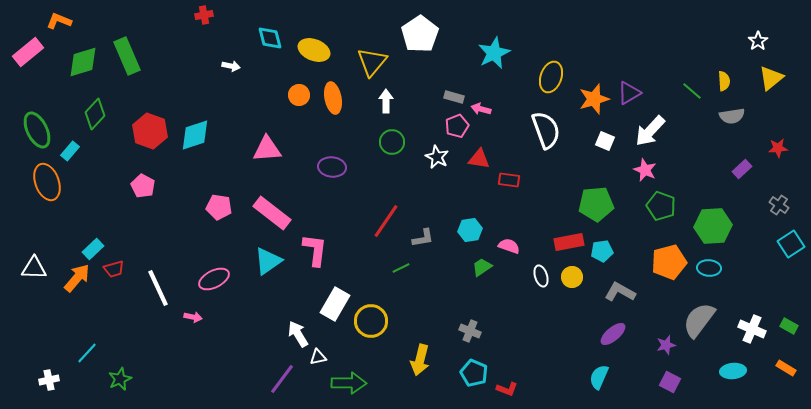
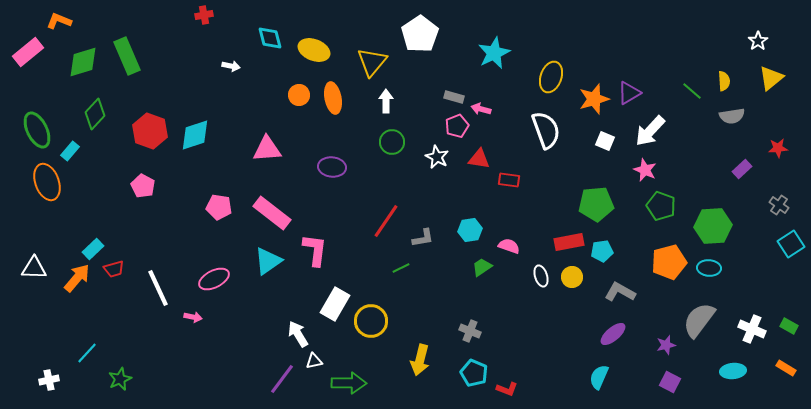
white triangle at (318, 357): moved 4 px left, 4 px down
